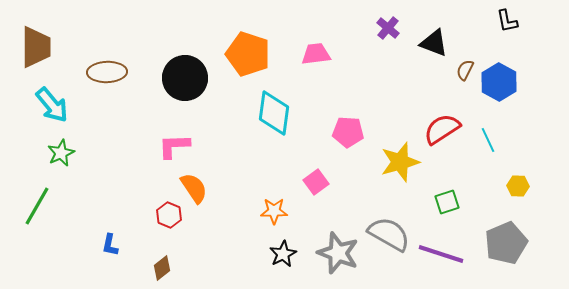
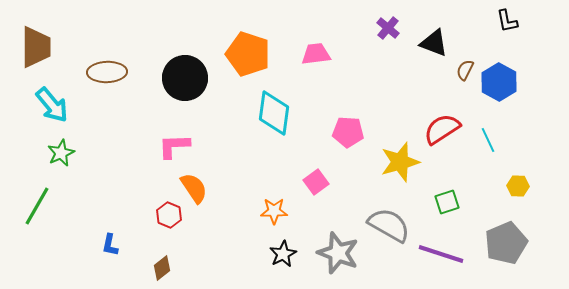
gray semicircle: moved 9 px up
